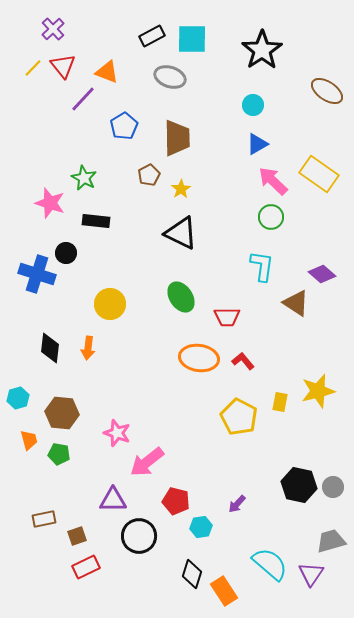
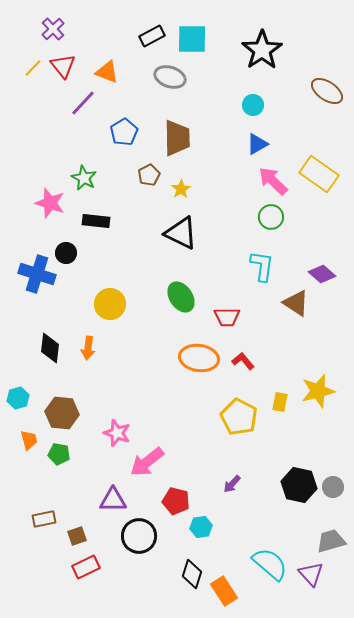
purple line at (83, 99): moved 4 px down
blue pentagon at (124, 126): moved 6 px down
purple arrow at (237, 504): moved 5 px left, 20 px up
purple triangle at (311, 574): rotated 16 degrees counterclockwise
